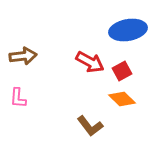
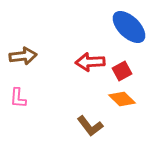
blue ellipse: moved 1 px right, 3 px up; rotated 54 degrees clockwise
red arrow: rotated 148 degrees clockwise
